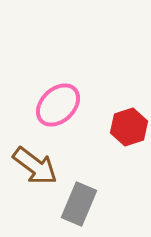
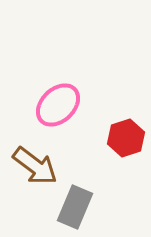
red hexagon: moved 3 px left, 11 px down
gray rectangle: moved 4 px left, 3 px down
